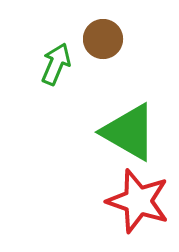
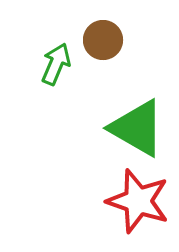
brown circle: moved 1 px down
green triangle: moved 8 px right, 4 px up
